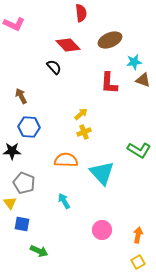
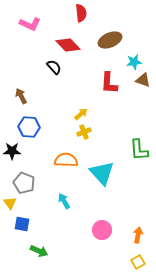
pink L-shape: moved 16 px right
green L-shape: rotated 55 degrees clockwise
